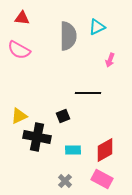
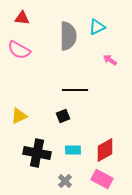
pink arrow: rotated 104 degrees clockwise
black line: moved 13 px left, 3 px up
black cross: moved 16 px down
